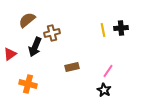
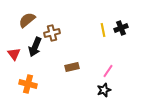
black cross: rotated 16 degrees counterclockwise
red triangle: moved 4 px right; rotated 32 degrees counterclockwise
black star: rotated 24 degrees clockwise
